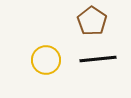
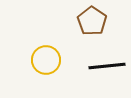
black line: moved 9 px right, 7 px down
